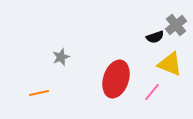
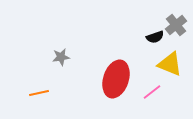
gray star: rotated 12 degrees clockwise
pink line: rotated 12 degrees clockwise
